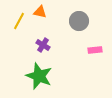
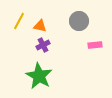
orange triangle: moved 14 px down
purple cross: rotated 32 degrees clockwise
pink rectangle: moved 5 px up
green star: rotated 8 degrees clockwise
